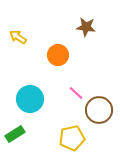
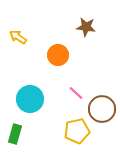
brown circle: moved 3 px right, 1 px up
green rectangle: rotated 42 degrees counterclockwise
yellow pentagon: moved 5 px right, 7 px up
